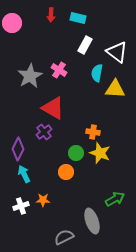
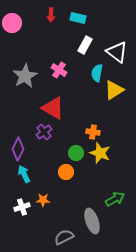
gray star: moved 5 px left
yellow triangle: moved 1 px left, 1 px down; rotated 35 degrees counterclockwise
white cross: moved 1 px right, 1 px down
